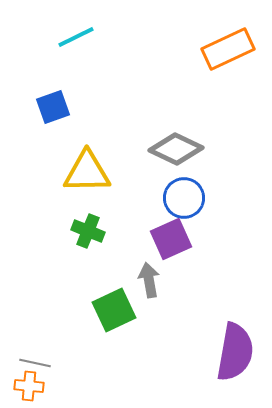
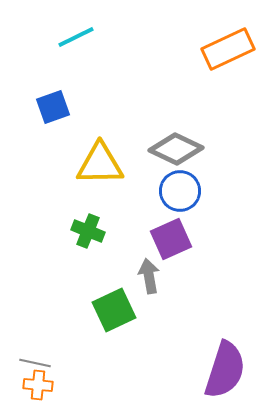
yellow triangle: moved 13 px right, 8 px up
blue circle: moved 4 px left, 7 px up
gray arrow: moved 4 px up
purple semicircle: moved 10 px left, 18 px down; rotated 8 degrees clockwise
orange cross: moved 9 px right, 1 px up
